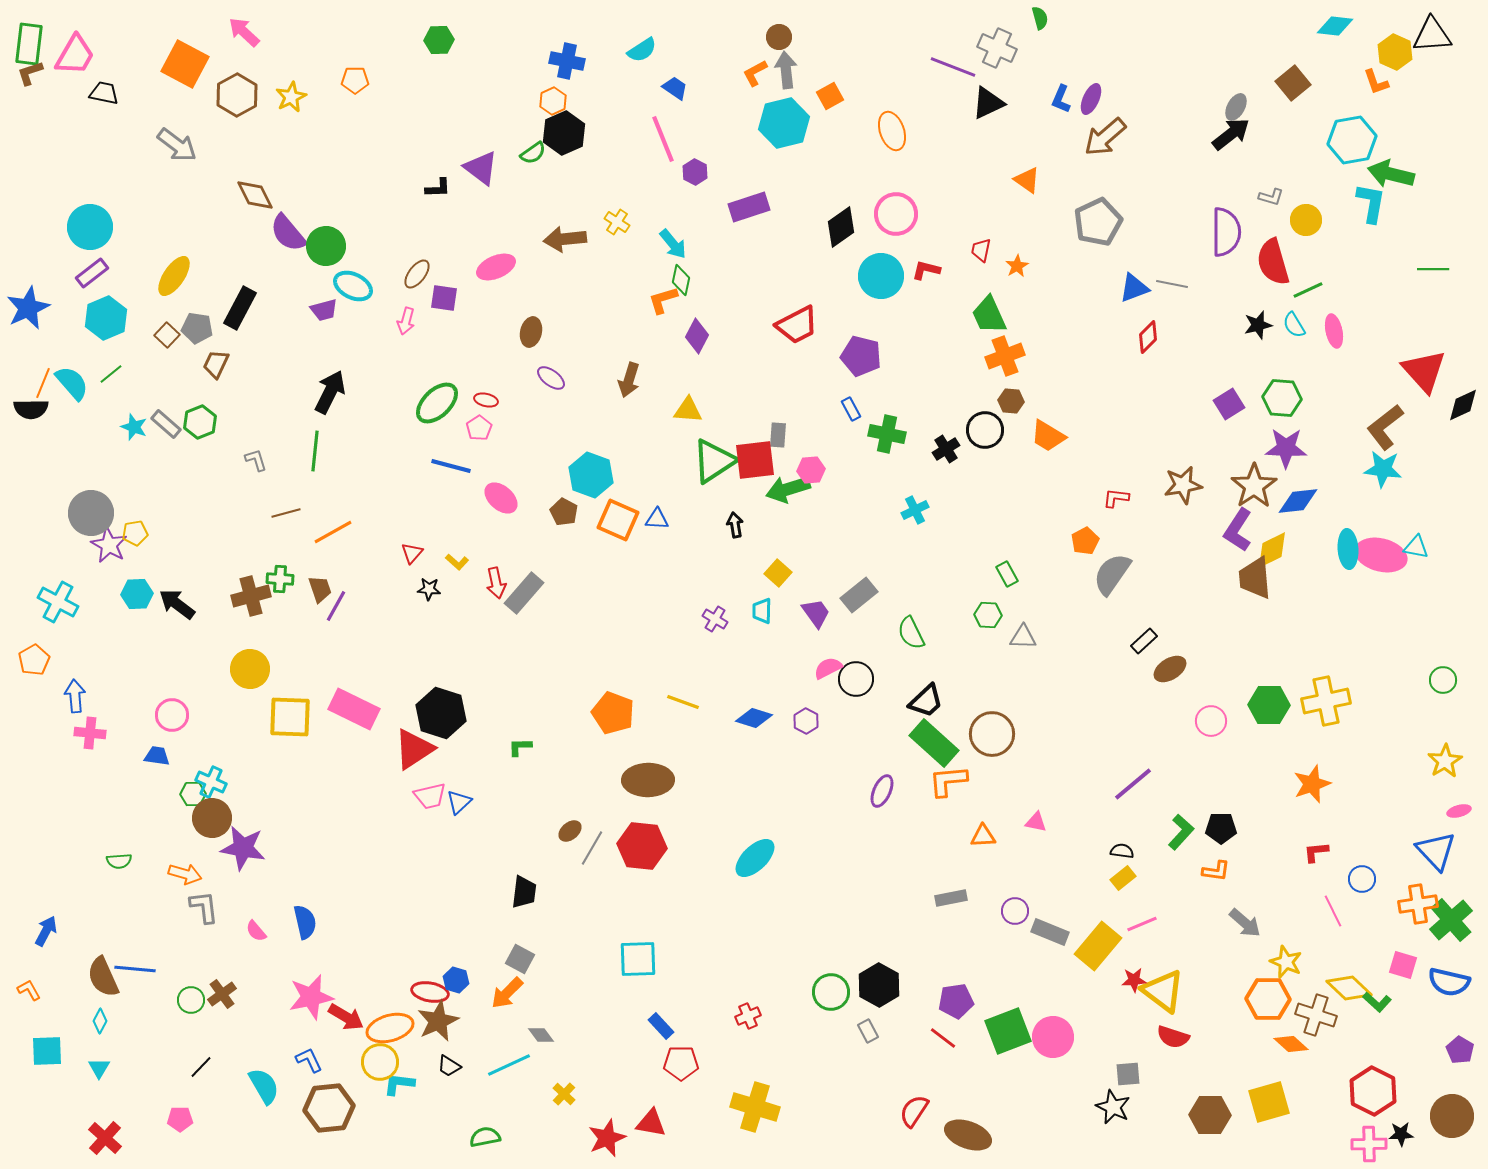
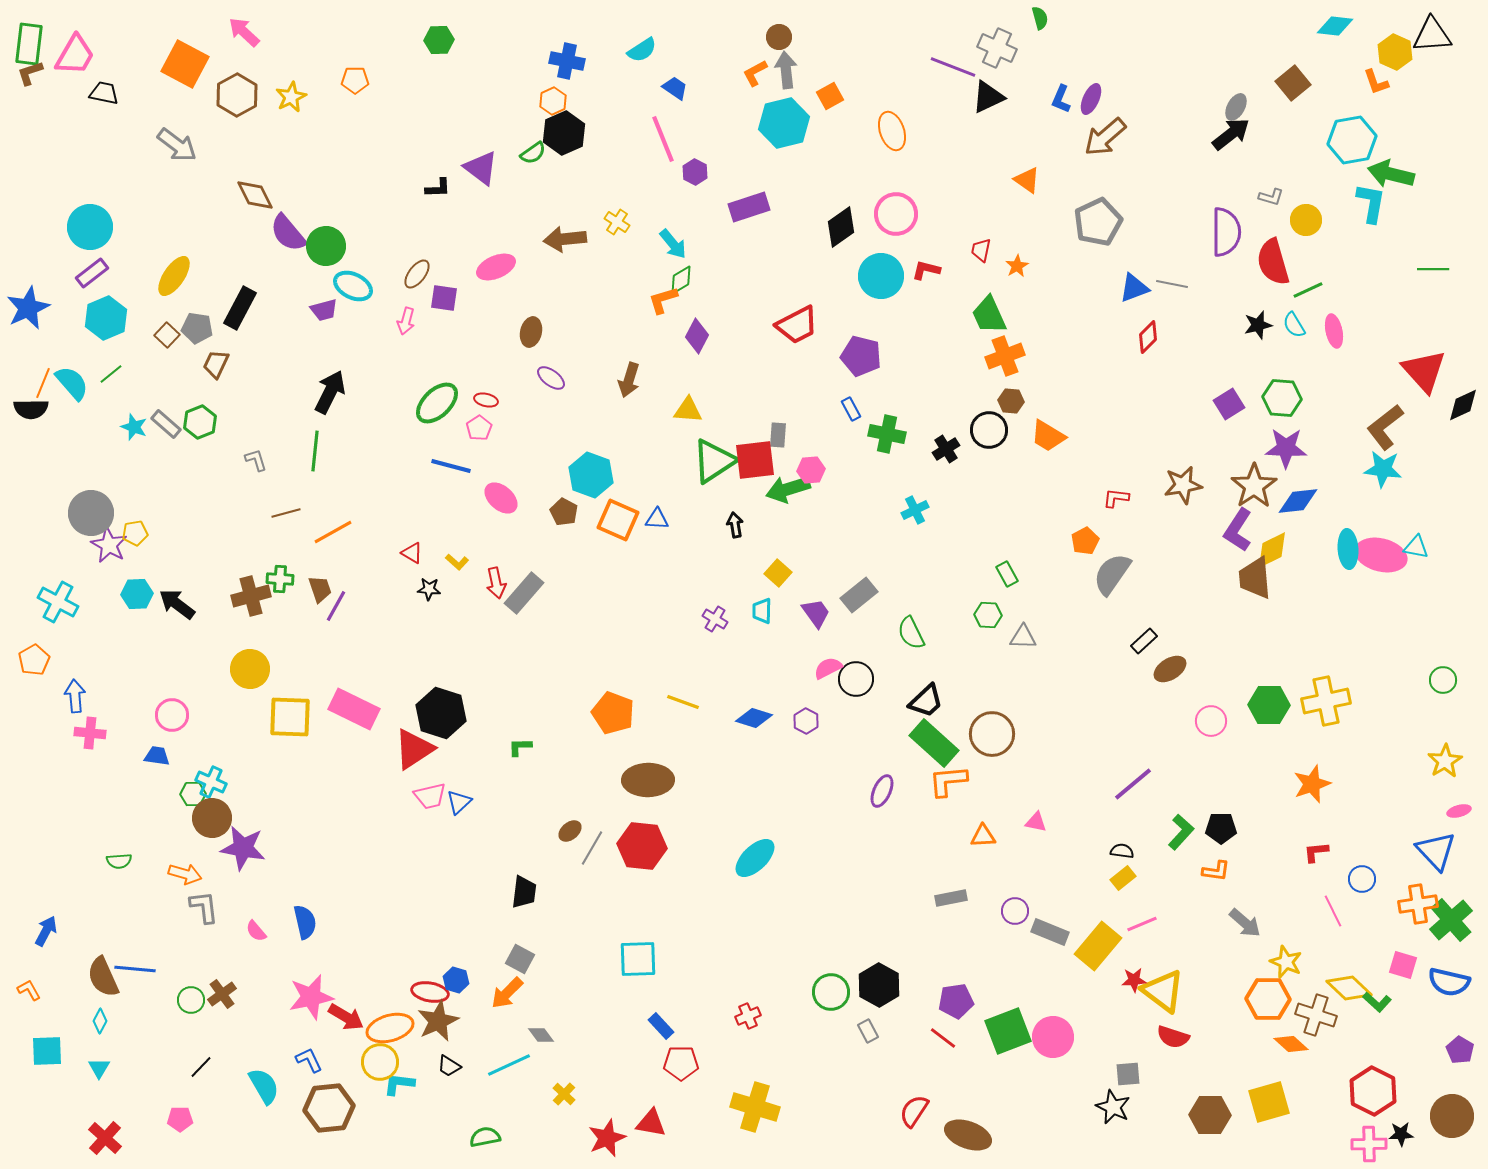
black triangle at (988, 103): moved 6 px up
green diamond at (681, 280): rotated 48 degrees clockwise
black circle at (985, 430): moved 4 px right
red triangle at (412, 553): rotated 40 degrees counterclockwise
